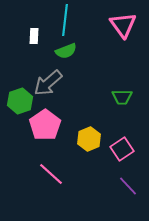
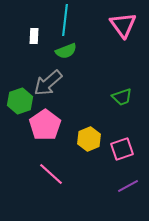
green trapezoid: rotated 20 degrees counterclockwise
pink square: rotated 15 degrees clockwise
purple line: rotated 75 degrees counterclockwise
